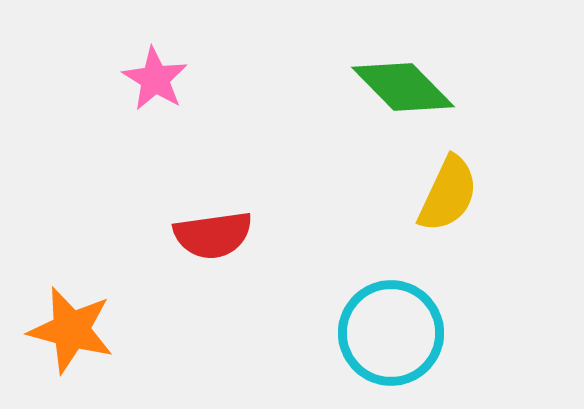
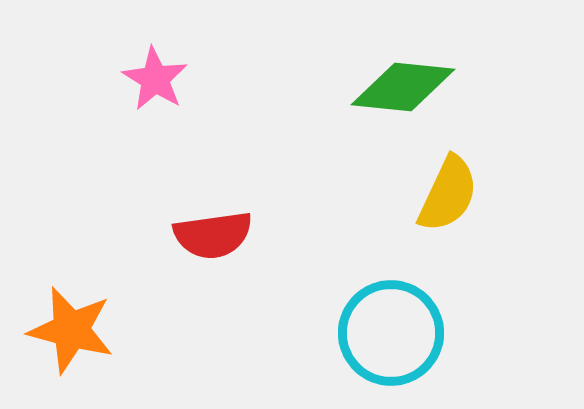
green diamond: rotated 40 degrees counterclockwise
